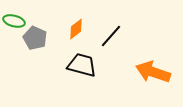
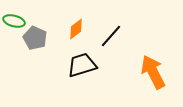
black trapezoid: rotated 32 degrees counterclockwise
orange arrow: rotated 44 degrees clockwise
